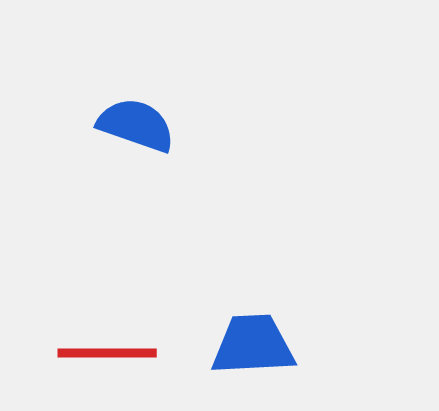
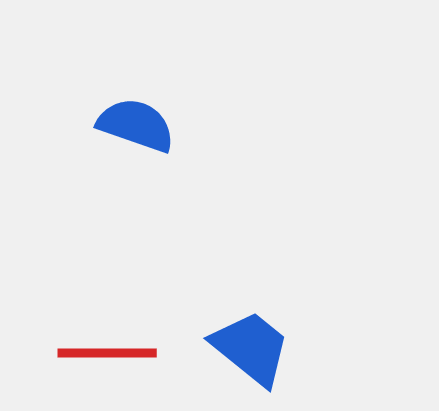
blue trapezoid: moved 2 px left, 3 px down; rotated 42 degrees clockwise
